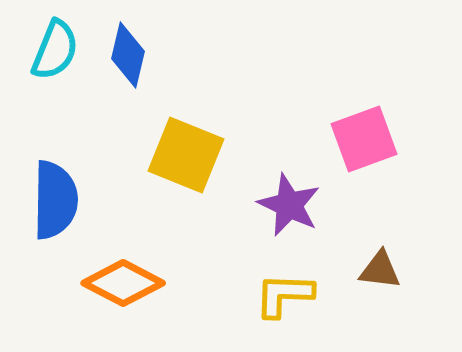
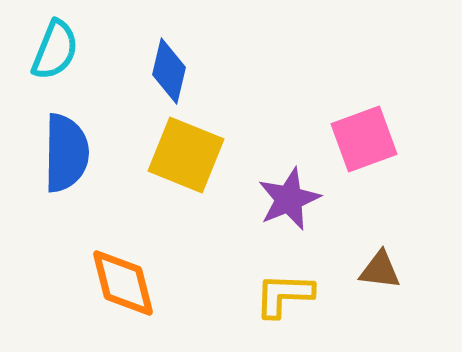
blue diamond: moved 41 px right, 16 px down
blue semicircle: moved 11 px right, 47 px up
purple star: moved 6 px up; rotated 24 degrees clockwise
orange diamond: rotated 48 degrees clockwise
